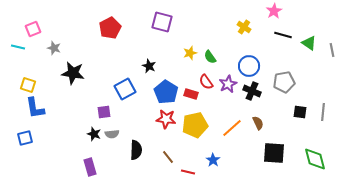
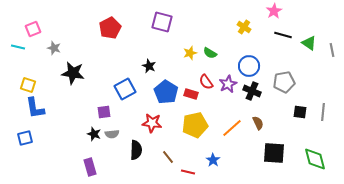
green semicircle at (210, 57): moved 4 px up; rotated 24 degrees counterclockwise
red star at (166, 119): moved 14 px left, 4 px down
